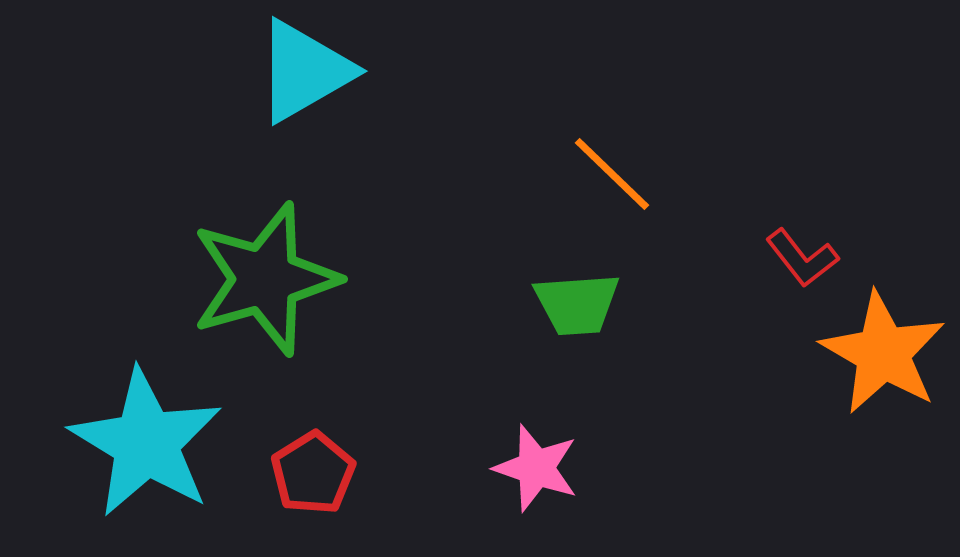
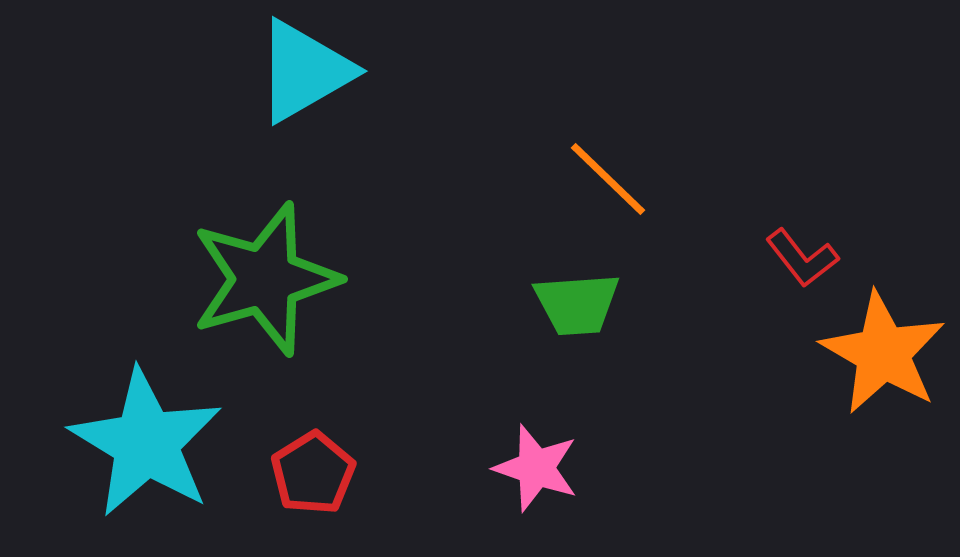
orange line: moved 4 px left, 5 px down
